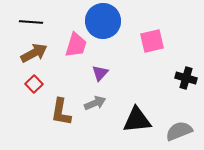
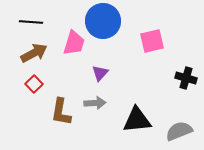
pink trapezoid: moved 2 px left, 2 px up
gray arrow: rotated 20 degrees clockwise
